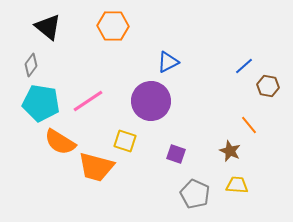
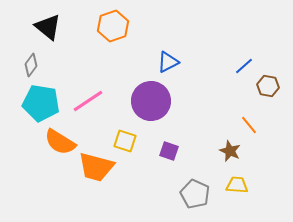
orange hexagon: rotated 20 degrees counterclockwise
purple square: moved 7 px left, 3 px up
